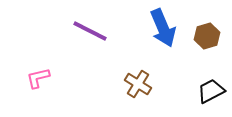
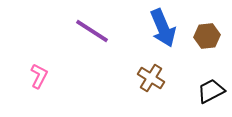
purple line: moved 2 px right; rotated 6 degrees clockwise
brown hexagon: rotated 10 degrees clockwise
pink L-shape: moved 1 px right, 2 px up; rotated 130 degrees clockwise
brown cross: moved 13 px right, 6 px up
